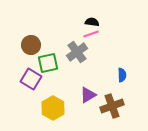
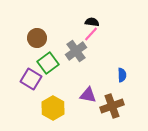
pink line: rotated 28 degrees counterclockwise
brown circle: moved 6 px right, 7 px up
gray cross: moved 1 px left, 1 px up
green square: rotated 25 degrees counterclockwise
purple triangle: rotated 42 degrees clockwise
